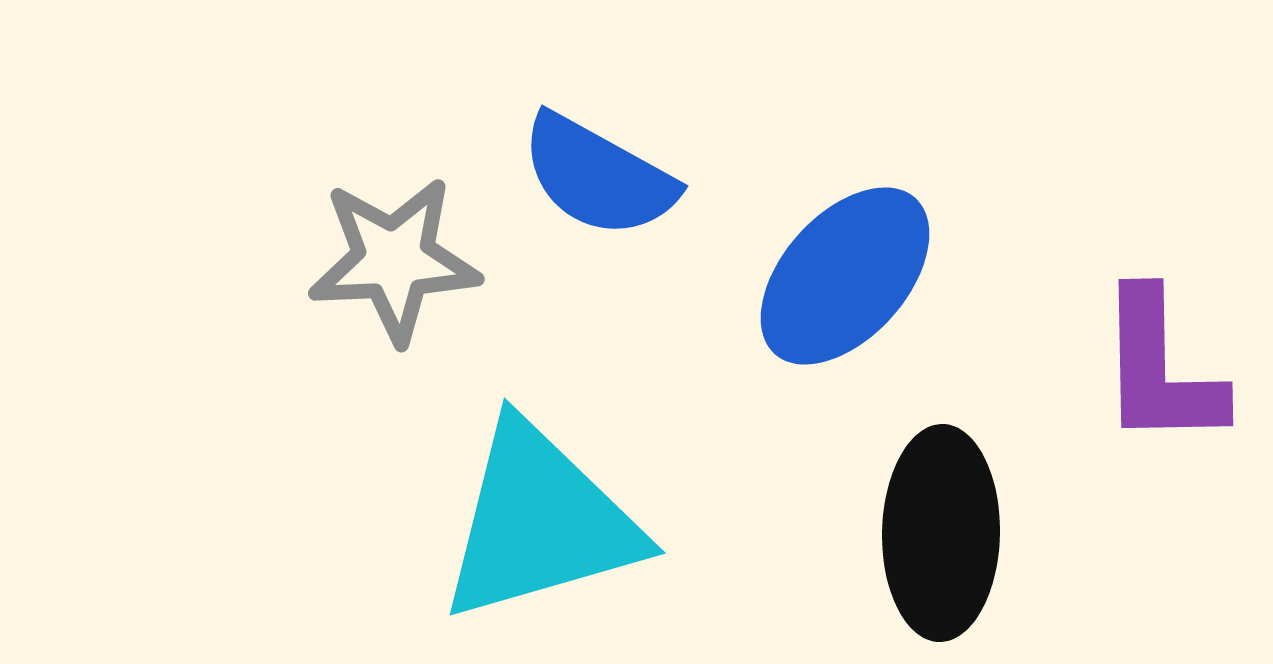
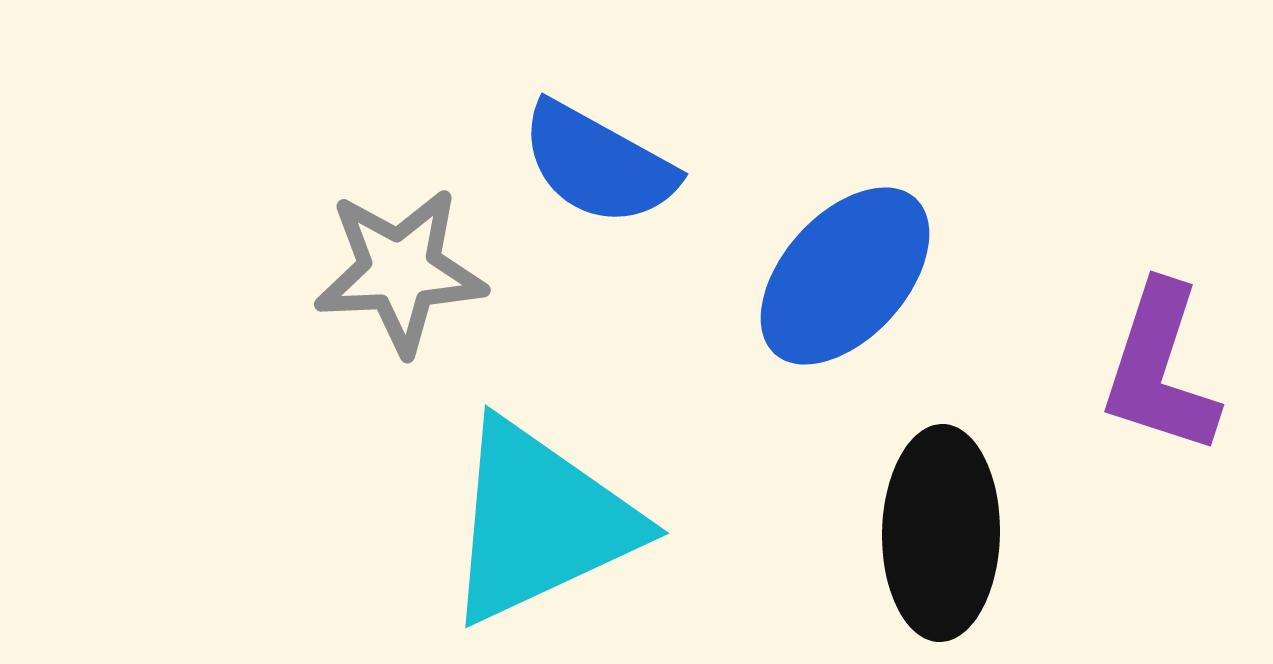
blue semicircle: moved 12 px up
gray star: moved 6 px right, 11 px down
purple L-shape: rotated 19 degrees clockwise
cyan triangle: rotated 9 degrees counterclockwise
